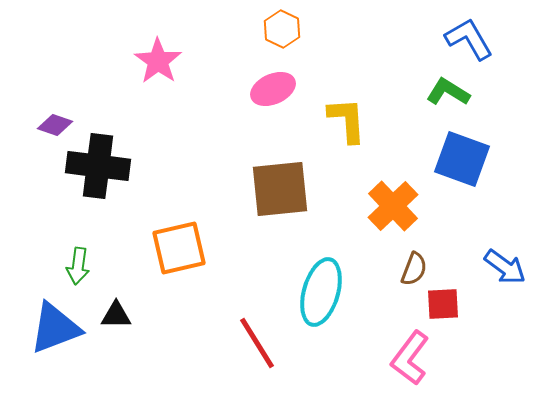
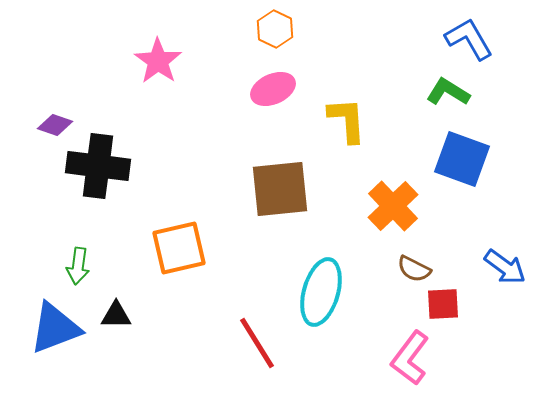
orange hexagon: moved 7 px left
brown semicircle: rotated 96 degrees clockwise
